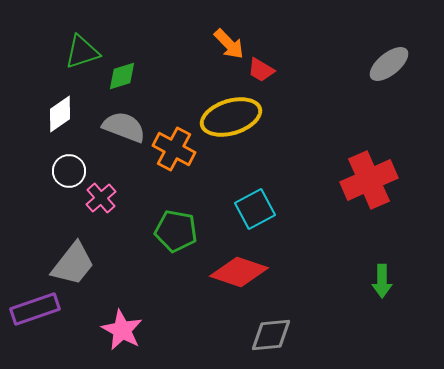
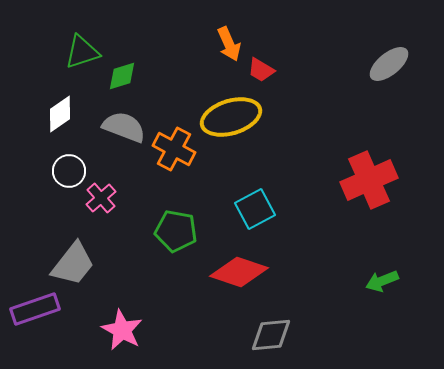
orange arrow: rotated 20 degrees clockwise
green arrow: rotated 68 degrees clockwise
